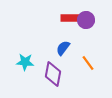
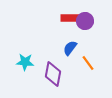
purple circle: moved 1 px left, 1 px down
blue semicircle: moved 7 px right
